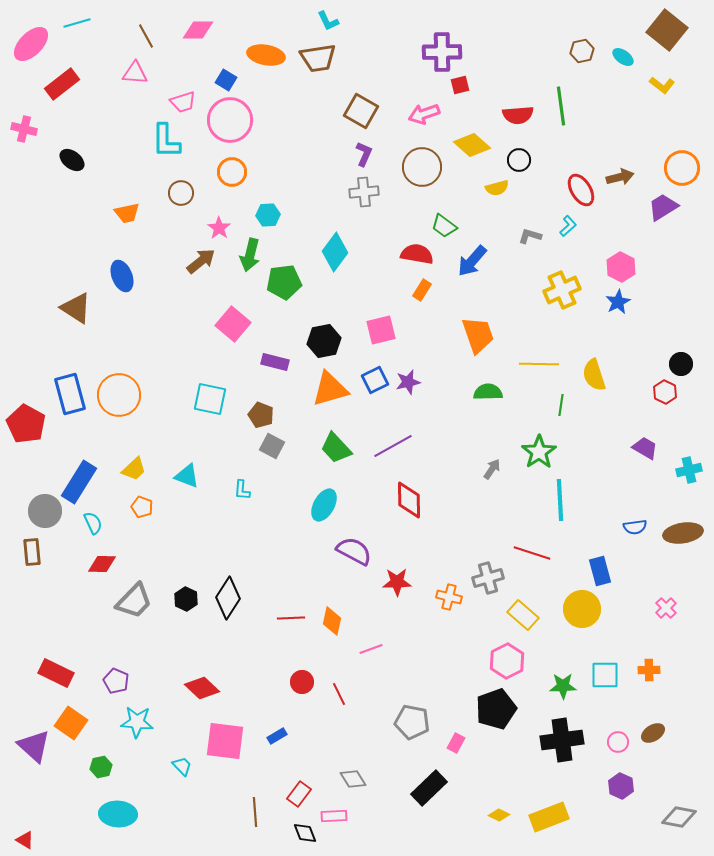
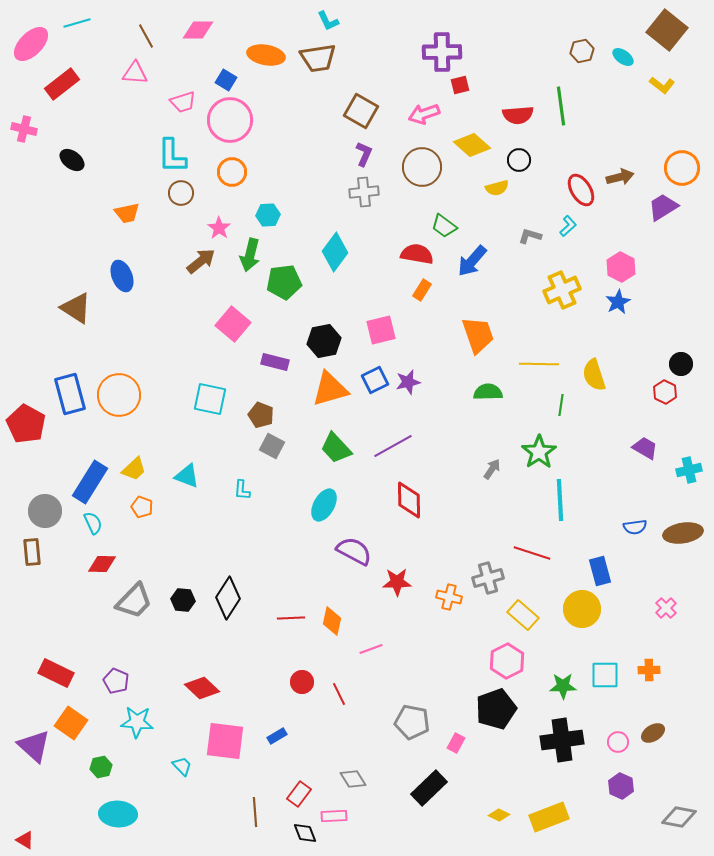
cyan L-shape at (166, 141): moved 6 px right, 15 px down
blue rectangle at (79, 482): moved 11 px right
black hexagon at (186, 599): moved 3 px left, 1 px down; rotated 20 degrees counterclockwise
